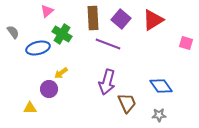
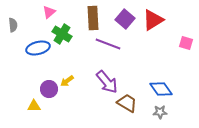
pink triangle: moved 2 px right, 1 px down
purple square: moved 4 px right
gray semicircle: moved 7 px up; rotated 32 degrees clockwise
yellow arrow: moved 6 px right, 8 px down
purple arrow: rotated 55 degrees counterclockwise
blue diamond: moved 3 px down
brown trapezoid: rotated 35 degrees counterclockwise
yellow triangle: moved 4 px right, 2 px up
gray star: moved 1 px right, 3 px up
